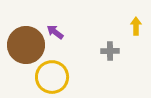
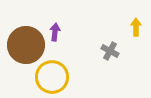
yellow arrow: moved 1 px down
purple arrow: rotated 60 degrees clockwise
gray cross: rotated 30 degrees clockwise
